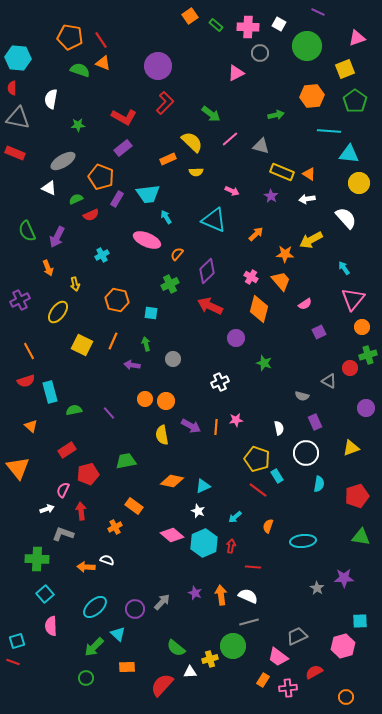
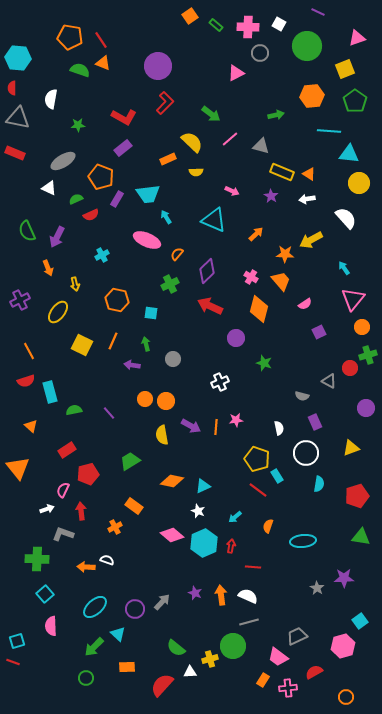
green trapezoid at (126, 461): moved 4 px right; rotated 20 degrees counterclockwise
cyan square at (360, 621): rotated 35 degrees counterclockwise
